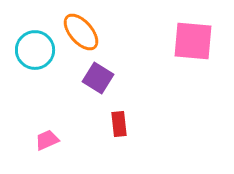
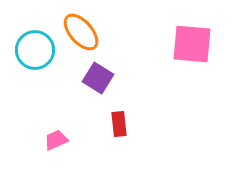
pink square: moved 1 px left, 3 px down
pink trapezoid: moved 9 px right
